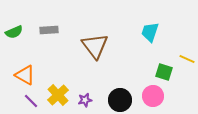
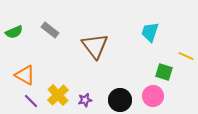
gray rectangle: moved 1 px right; rotated 42 degrees clockwise
yellow line: moved 1 px left, 3 px up
